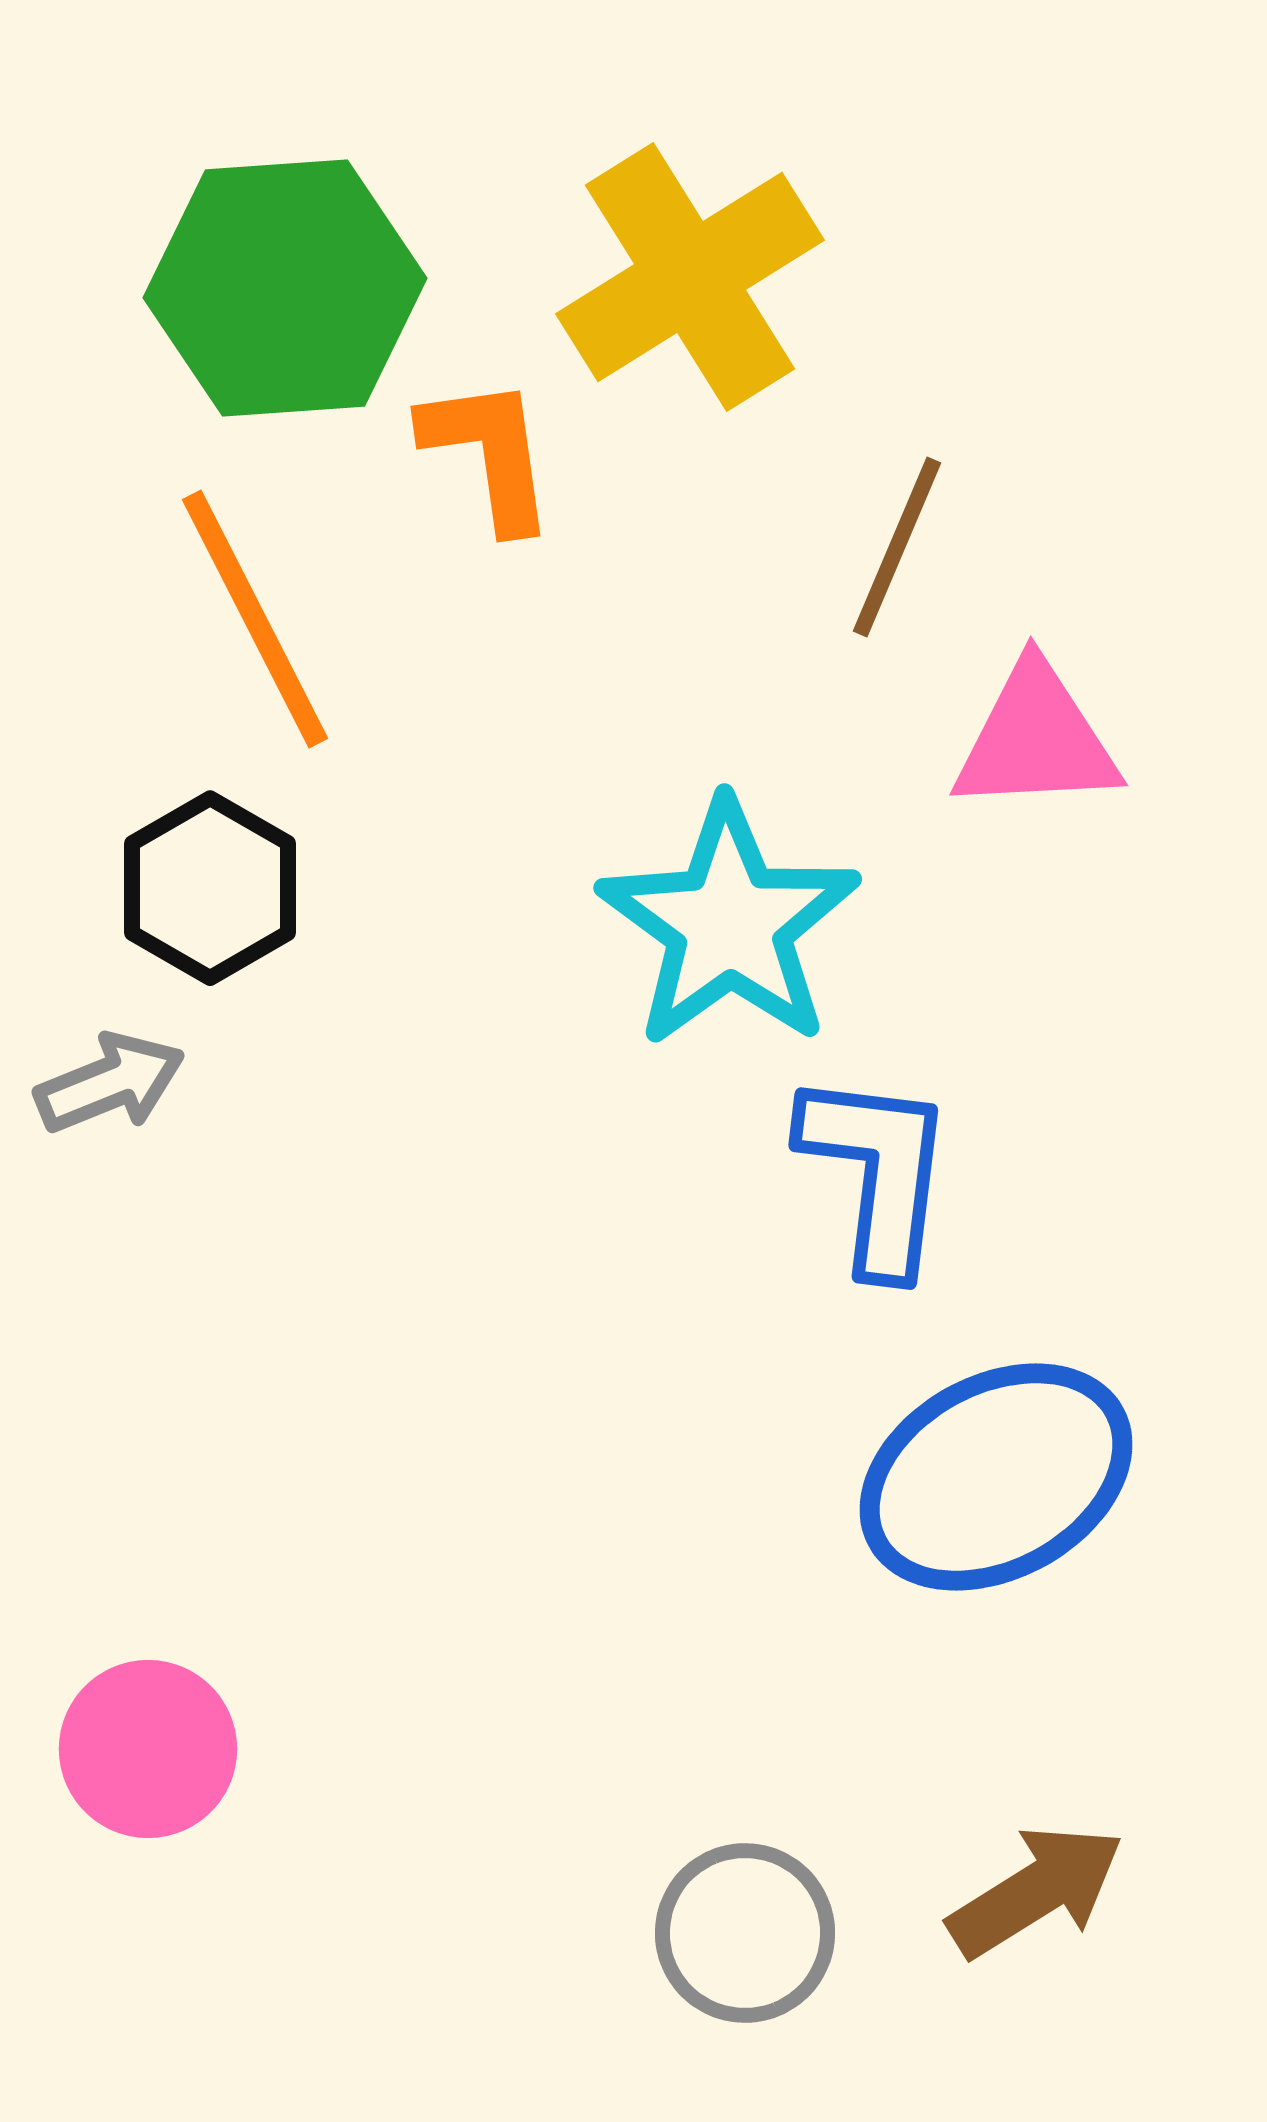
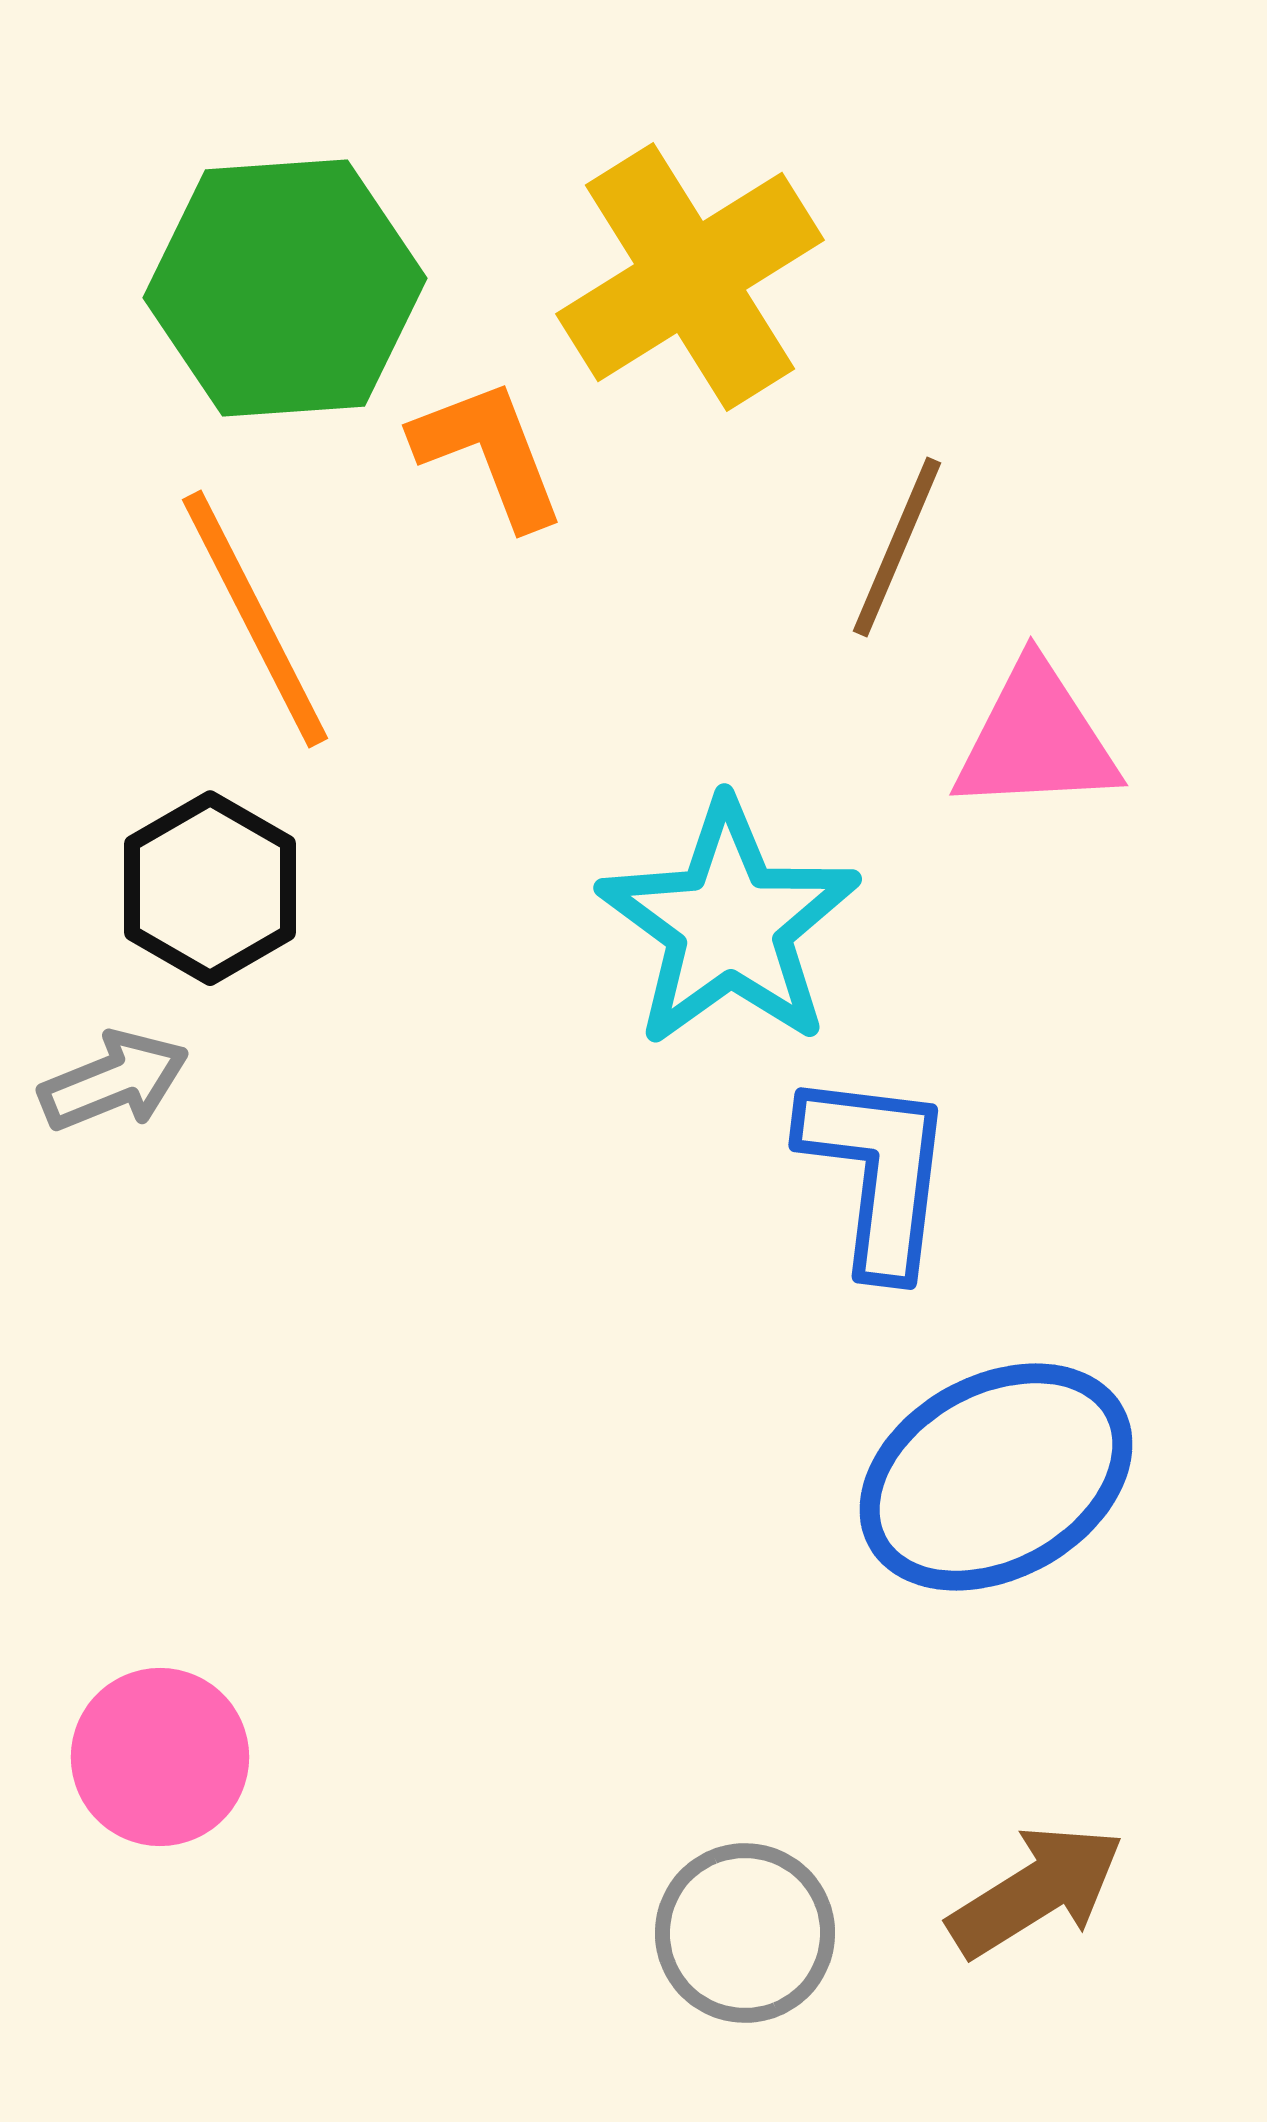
orange L-shape: rotated 13 degrees counterclockwise
gray arrow: moved 4 px right, 2 px up
pink circle: moved 12 px right, 8 px down
